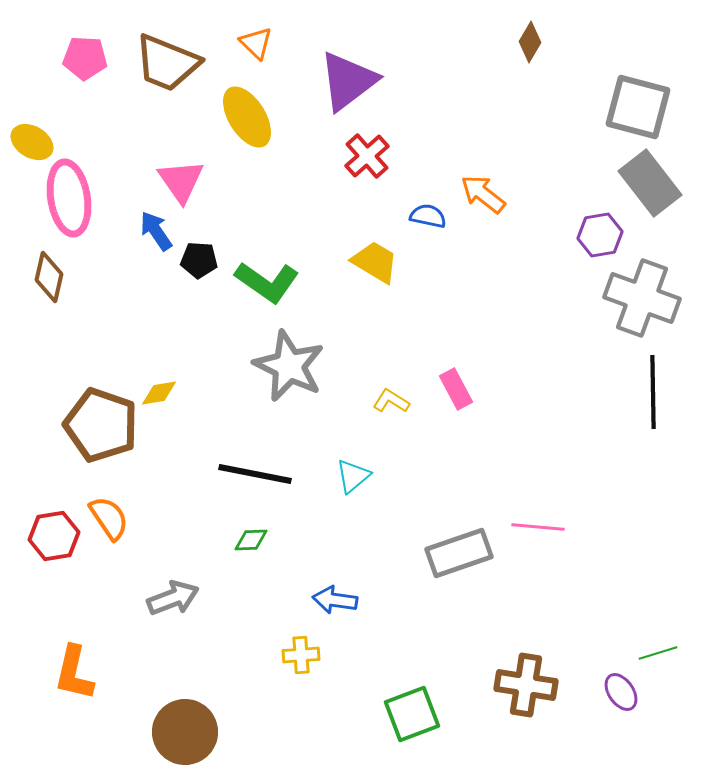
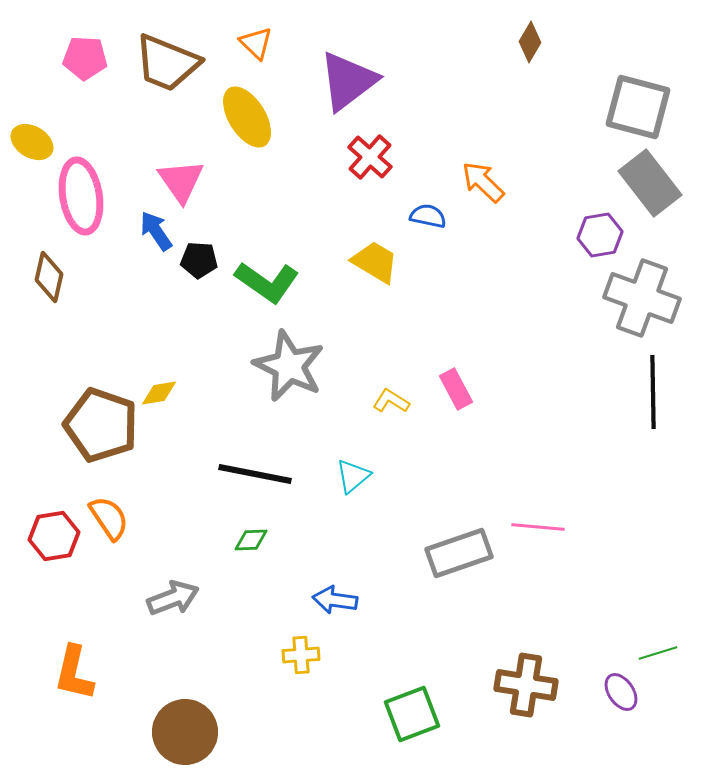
red cross at (367, 156): moved 3 px right, 1 px down; rotated 6 degrees counterclockwise
orange arrow at (483, 194): moved 12 px up; rotated 6 degrees clockwise
pink ellipse at (69, 198): moved 12 px right, 2 px up
